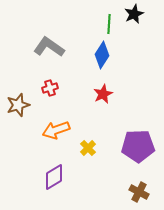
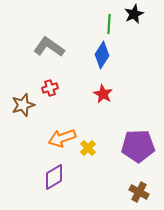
red star: rotated 18 degrees counterclockwise
brown star: moved 5 px right
orange arrow: moved 6 px right, 8 px down
